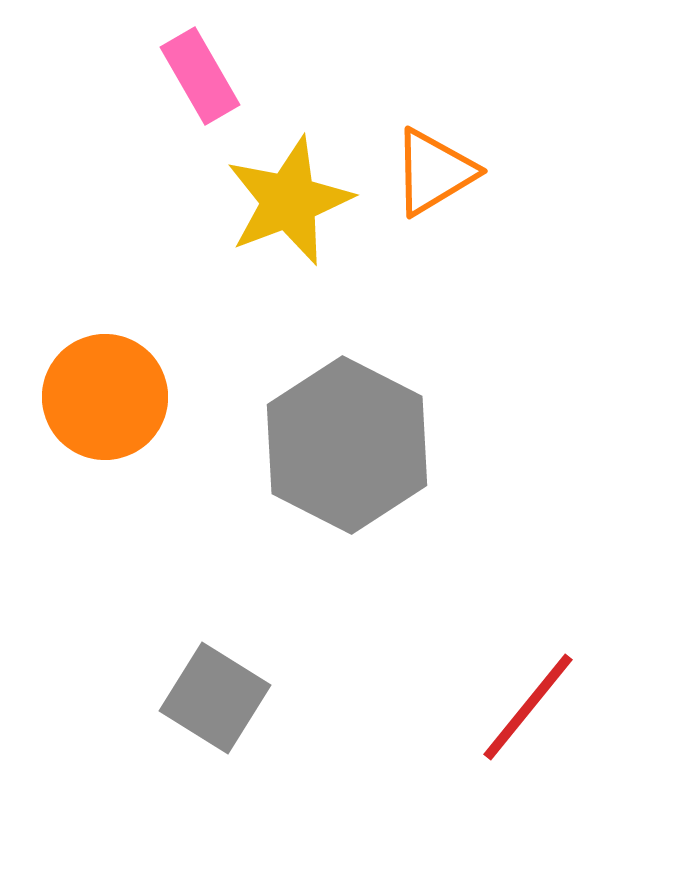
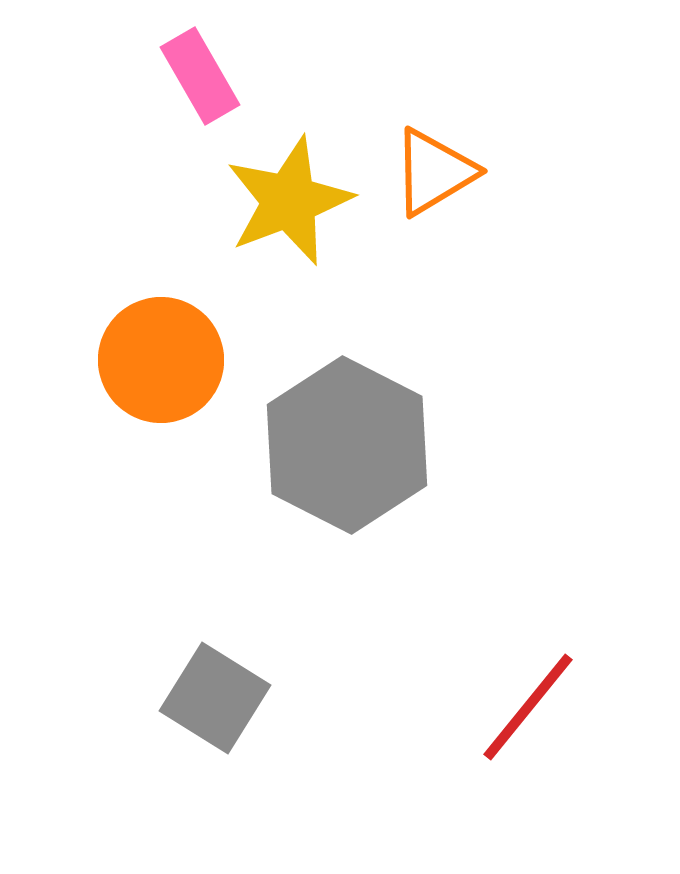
orange circle: moved 56 px right, 37 px up
